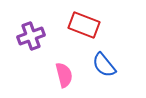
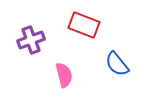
purple cross: moved 4 px down
blue semicircle: moved 13 px right, 1 px up
